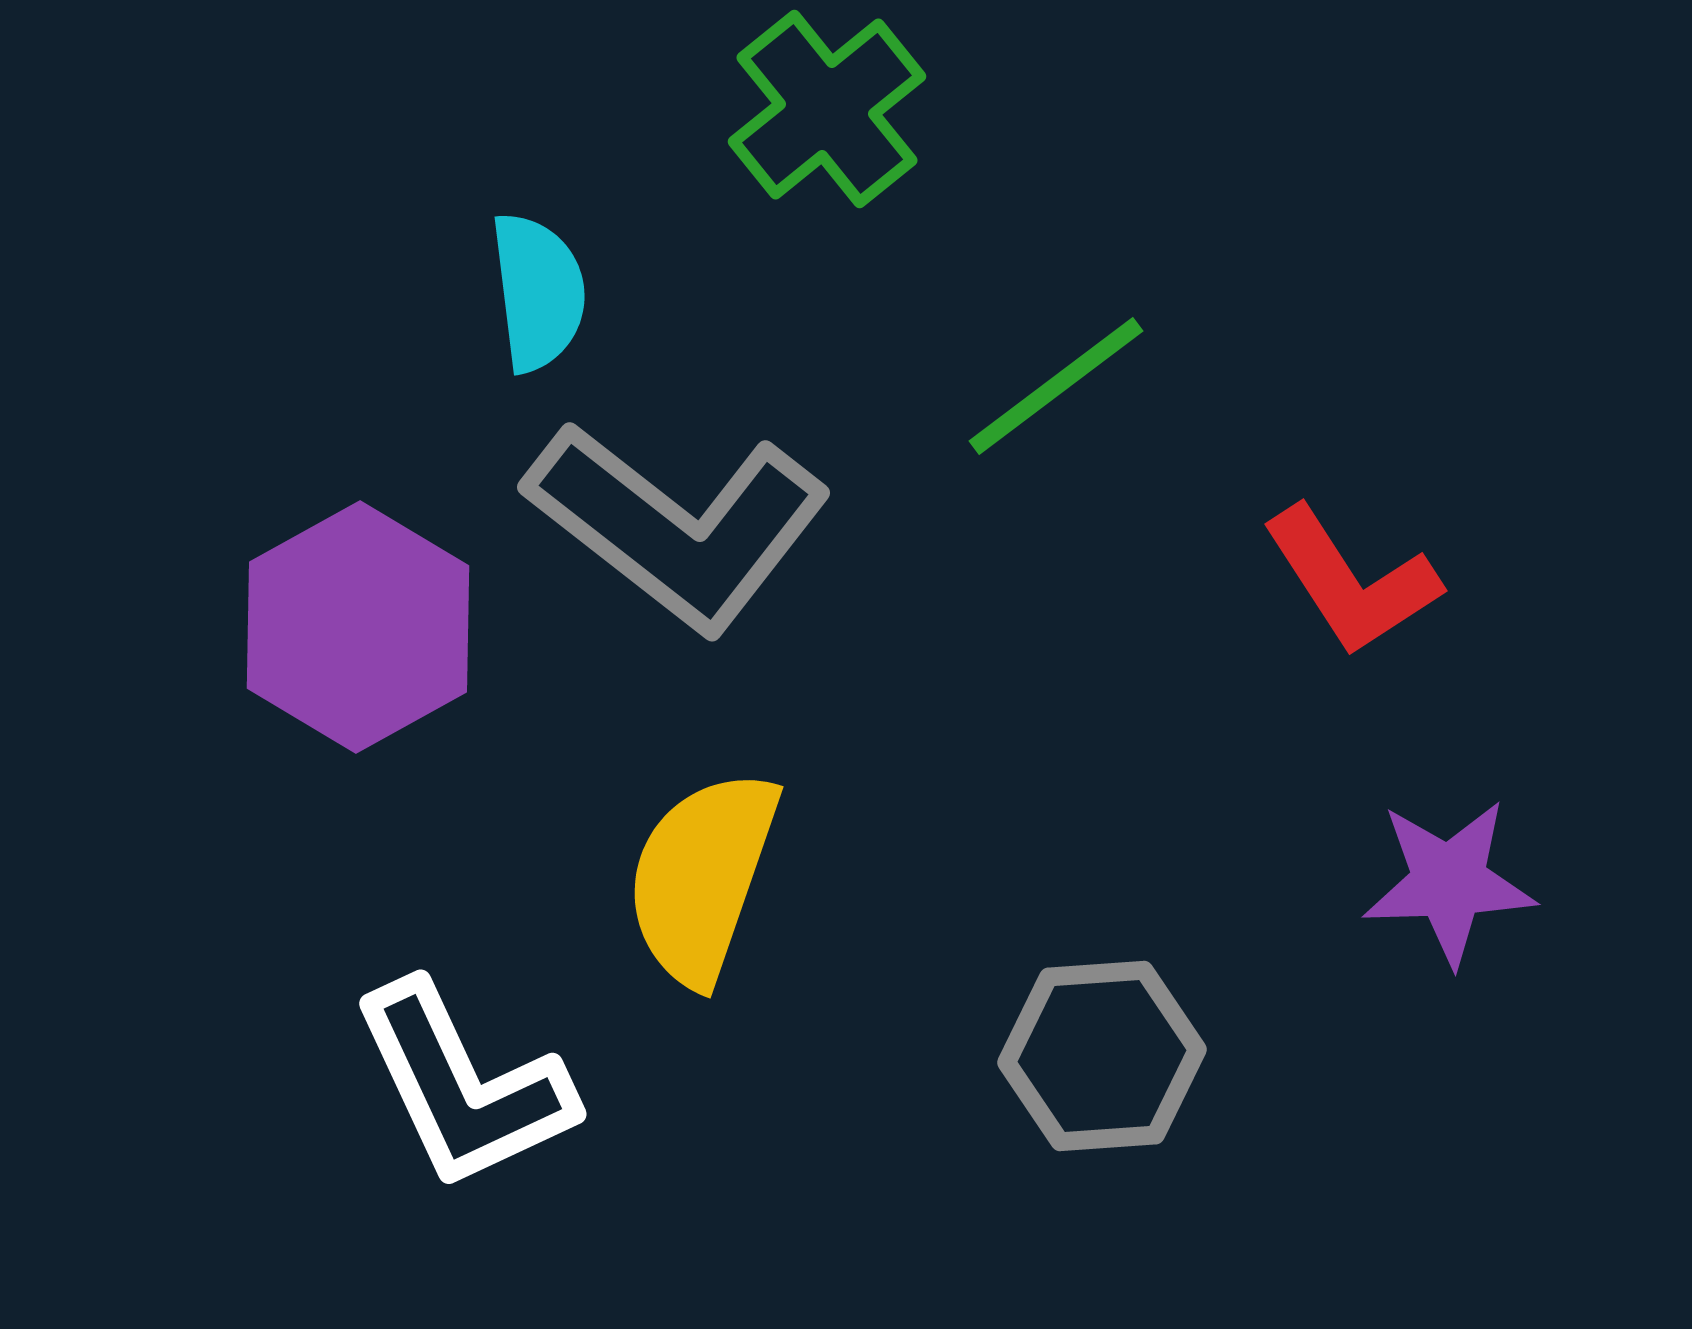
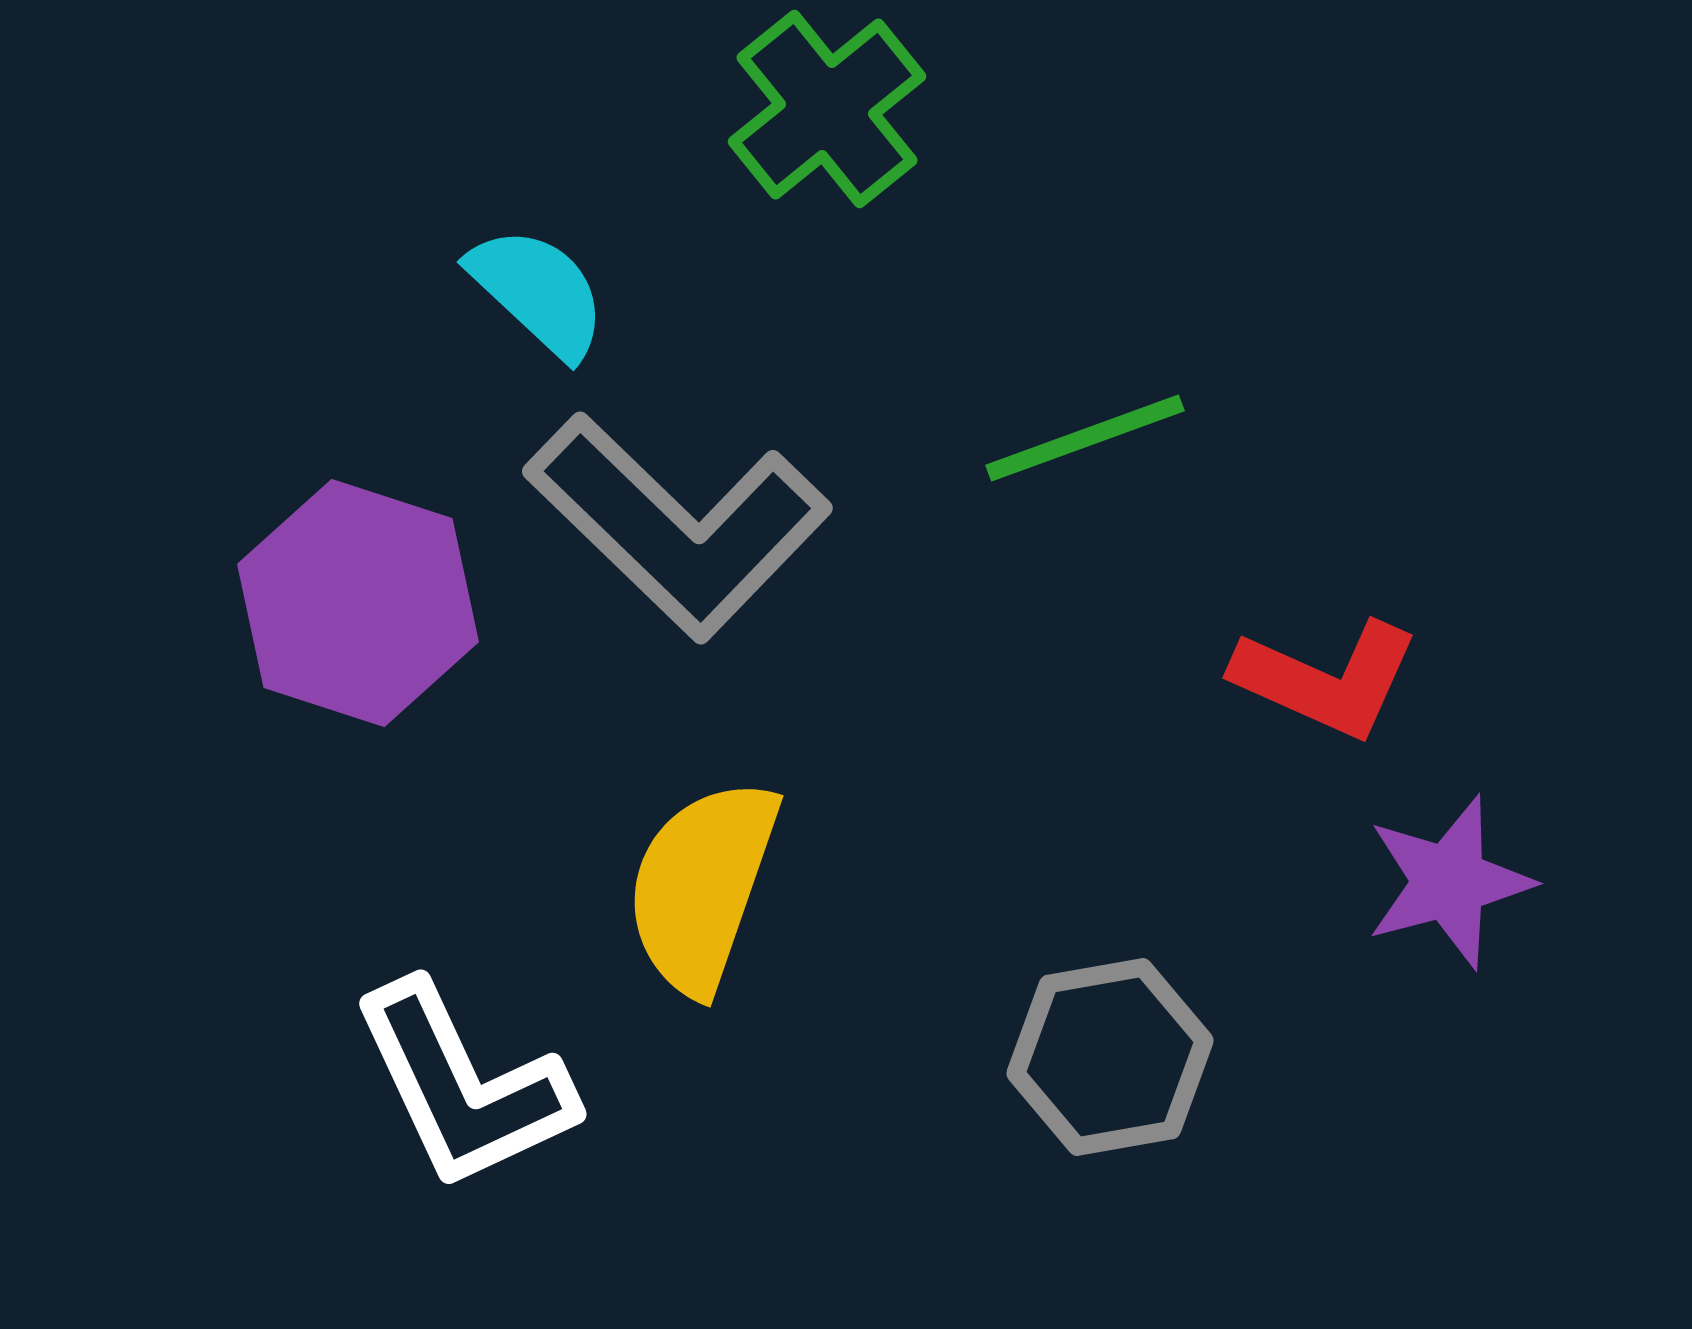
cyan semicircle: rotated 40 degrees counterclockwise
green line: moved 29 px right, 52 px down; rotated 17 degrees clockwise
gray L-shape: rotated 6 degrees clockwise
red L-shape: moved 25 px left, 98 px down; rotated 33 degrees counterclockwise
purple hexagon: moved 24 px up; rotated 13 degrees counterclockwise
yellow semicircle: moved 9 px down
purple star: rotated 13 degrees counterclockwise
gray hexagon: moved 8 px right, 1 px down; rotated 6 degrees counterclockwise
